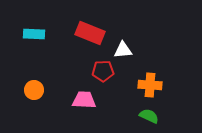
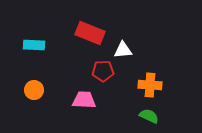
cyan rectangle: moved 11 px down
